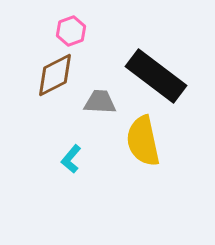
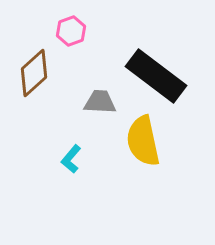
brown diamond: moved 21 px left, 2 px up; rotated 15 degrees counterclockwise
